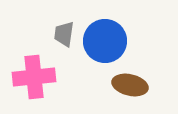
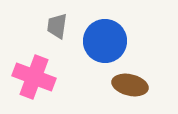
gray trapezoid: moved 7 px left, 8 px up
pink cross: rotated 27 degrees clockwise
